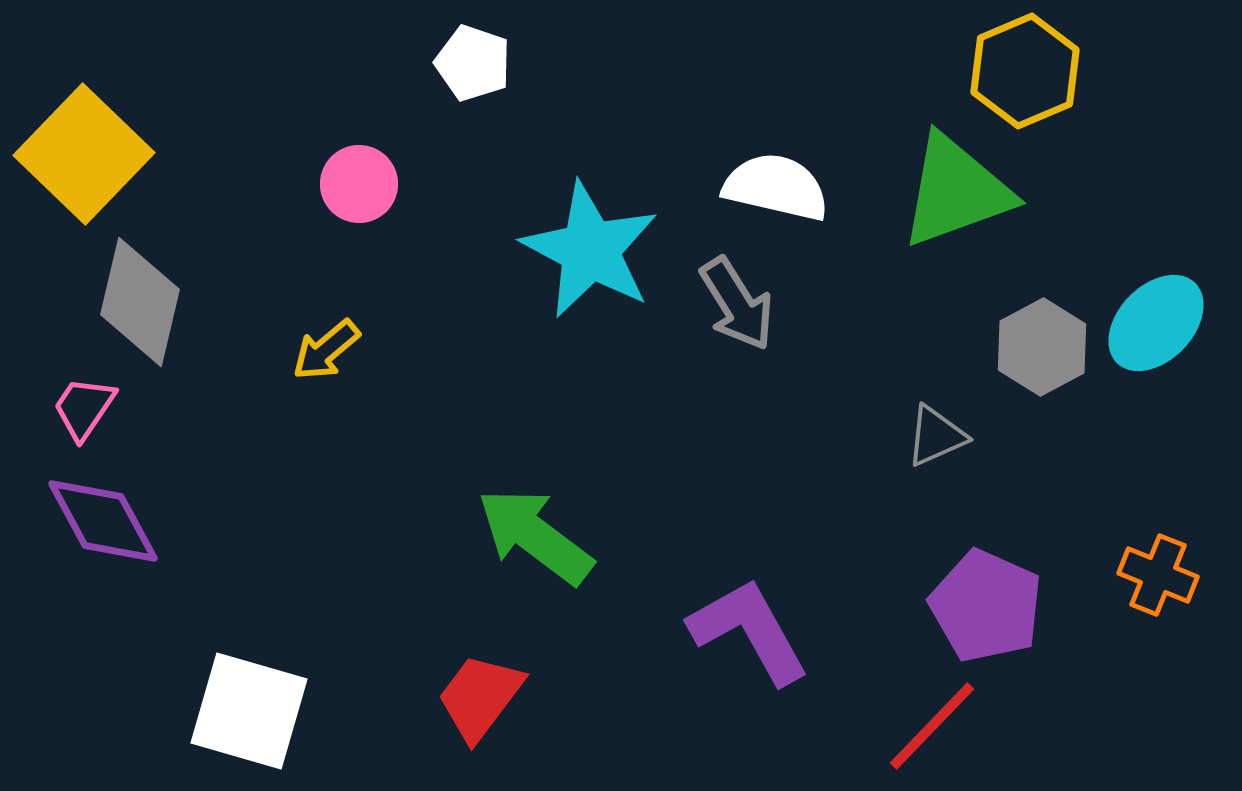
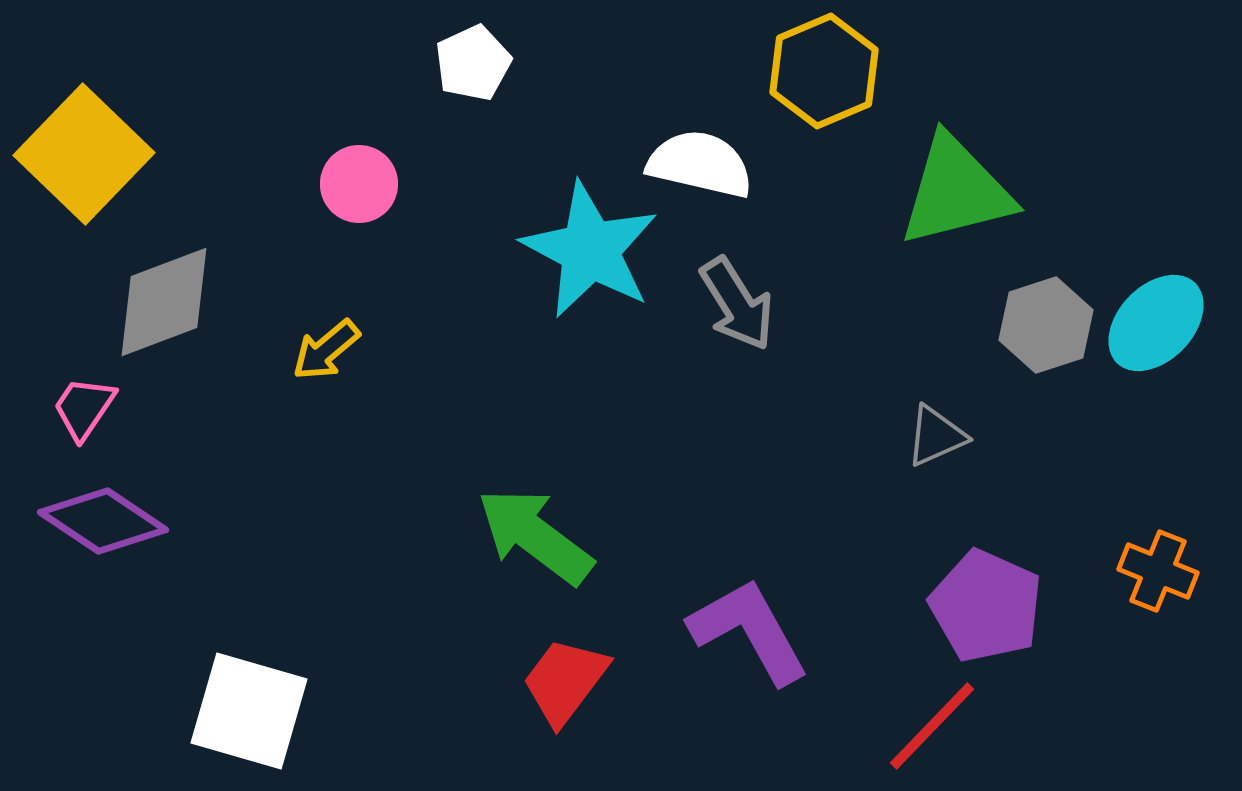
white pentagon: rotated 28 degrees clockwise
yellow hexagon: moved 201 px left
white semicircle: moved 76 px left, 23 px up
green triangle: rotated 6 degrees clockwise
gray diamond: moved 24 px right; rotated 56 degrees clockwise
gray hexagon: moved 4 px right, 22 px up; rotated 10 degrees clockwise
purple diamond: rotated 28 degrees counterclockwise
orange cross: moved 4 px up
red trapezoid: moved 85 px right, 16 px up
